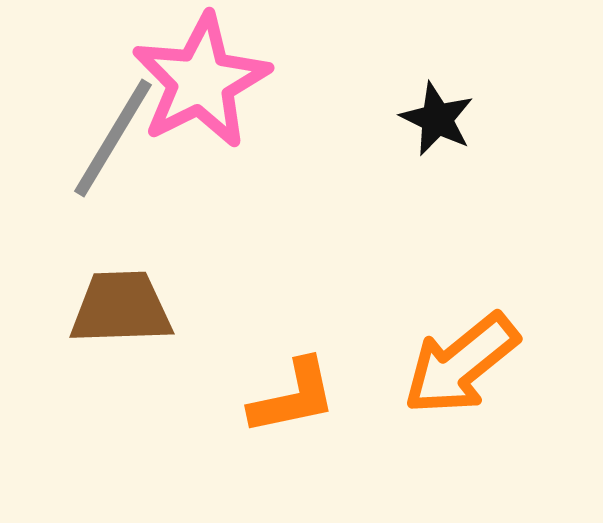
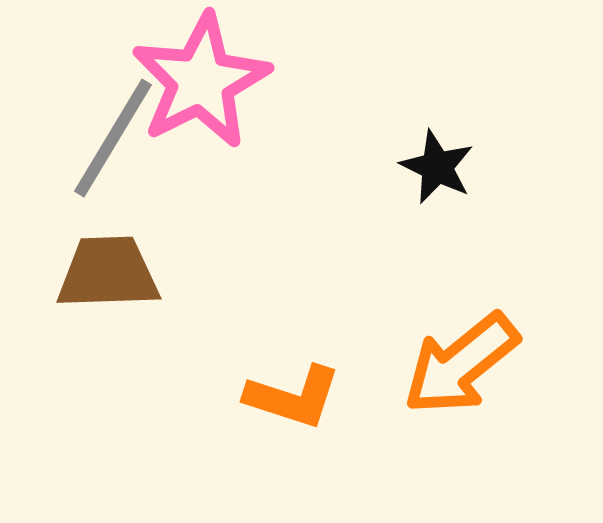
black star: moved 48 px down
brown trapezoid: moved 13 px left, 35 px up
orange L-shape: rotated 30 degrees clockwise
